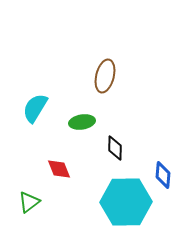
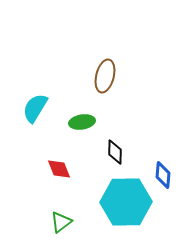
black diamond: moved 4 px down
green triangle: moved 32 px right, 20 px down
